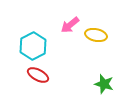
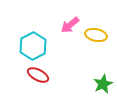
green star: moved 1 px left; rotated 30 degrees clockwise
